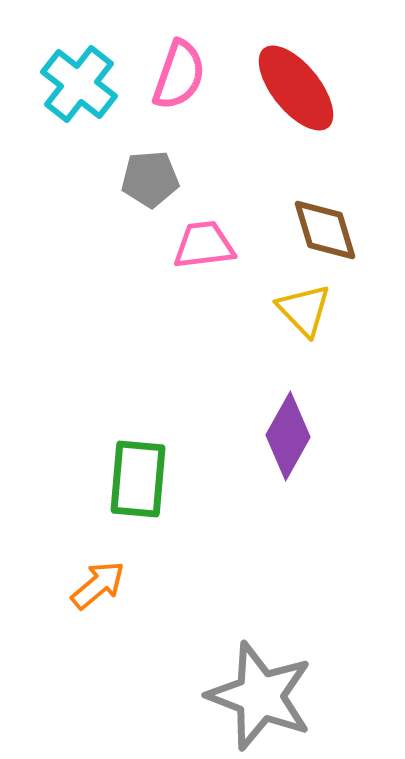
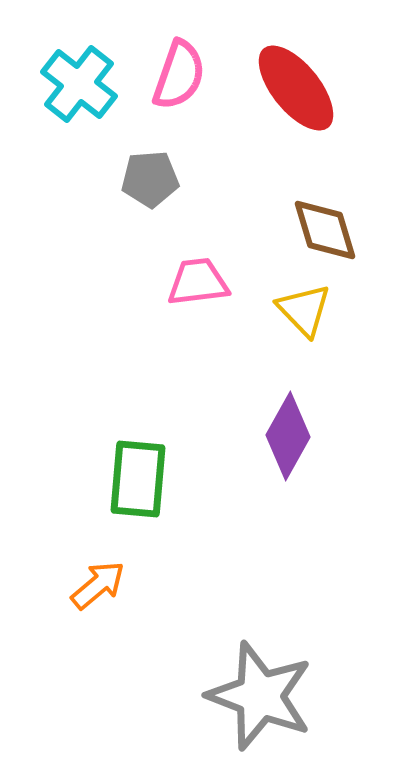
pink trapezoid: moved 6 px left, 37 px down
